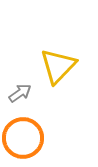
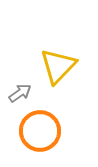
orange circle: moved 17 px right, 7 px up
